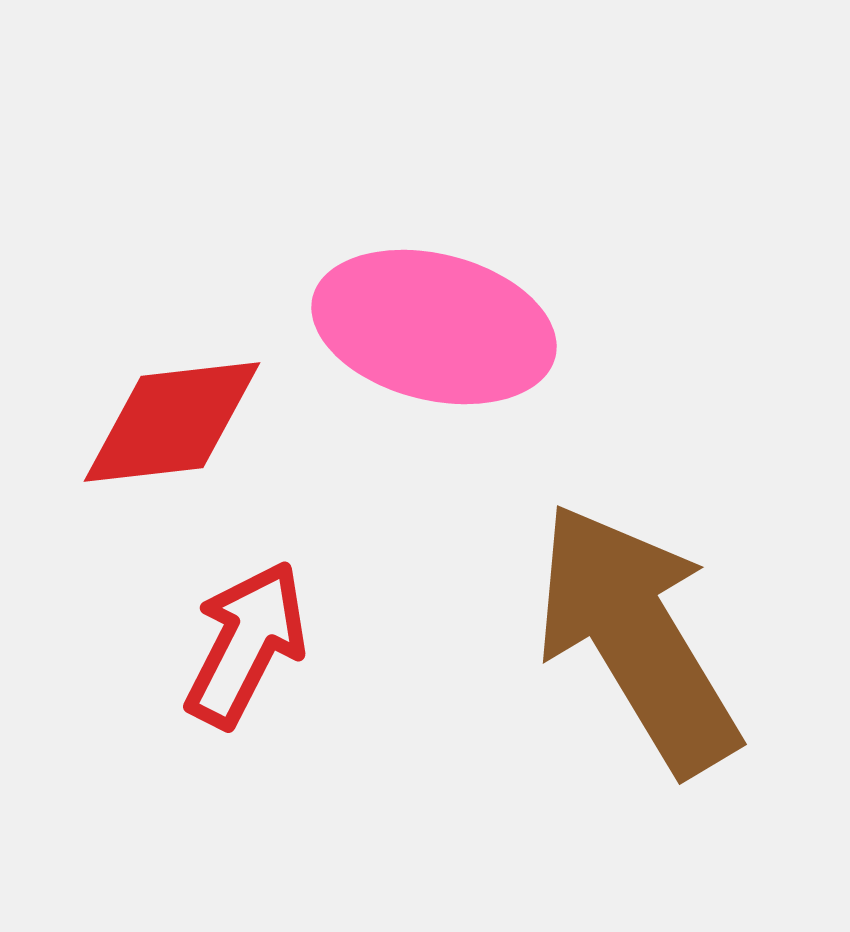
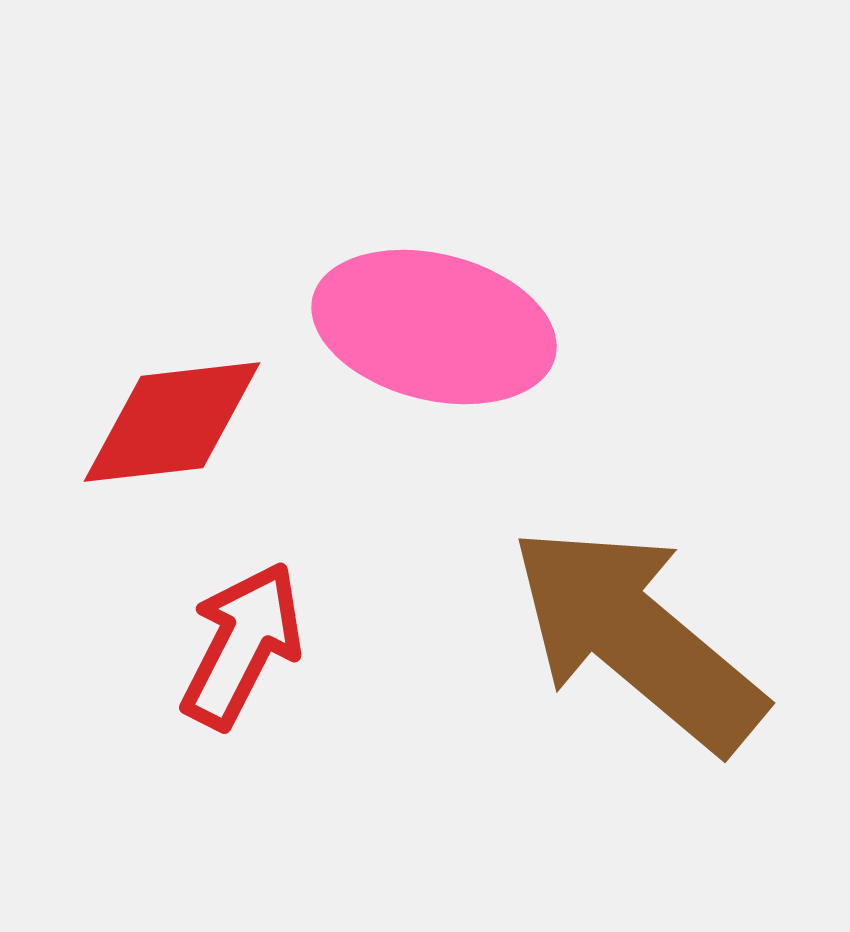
brown arrow: rotated 19 degrees counterclockwise
red arrow: moved 4 px left, 1 px down
